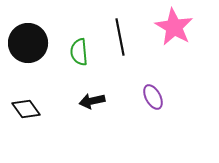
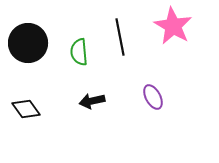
pink star: moved 1 px left, 1 px up
